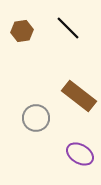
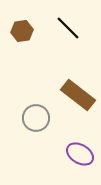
brown rectangle: moved 1 px left, 1 px up
